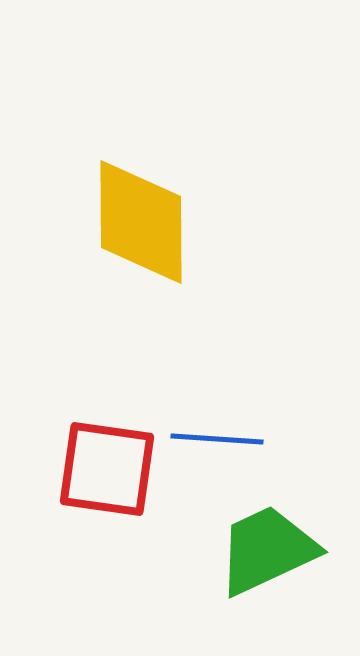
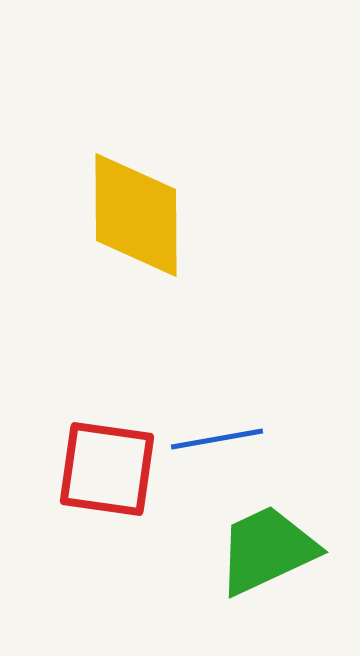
yellow diamond: moved 5 px left, 7 px up
blue line: rotated 14 degrees counterclockwise
